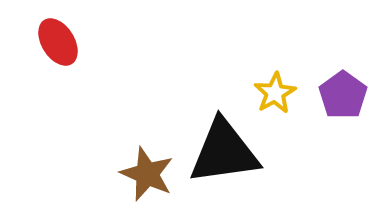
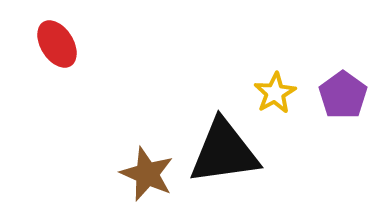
red ellipse: moved 1 px left, 2 px down
